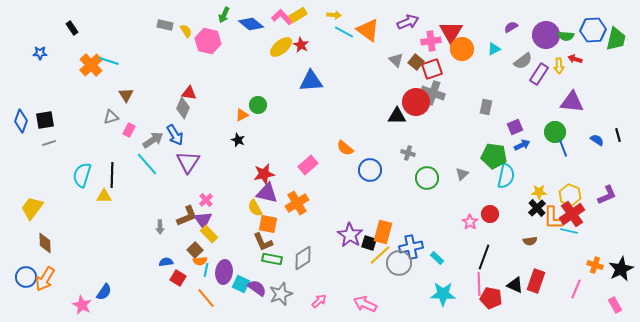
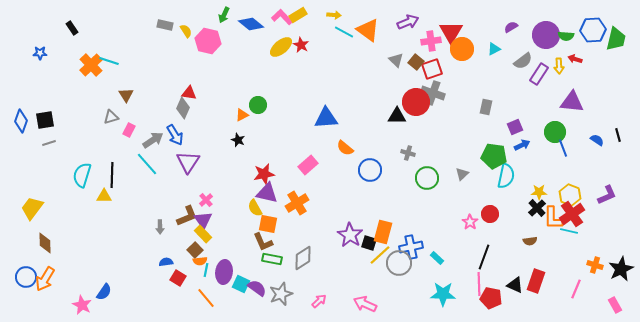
blue triangle at (311, 81): moved 15 px right, 37 px down
yellow rectangle at (209, 234): moved 6 px left
